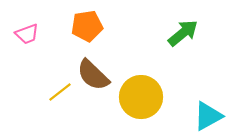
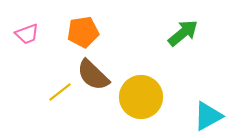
orange pentagon: moved 4 px left, 6 px down
